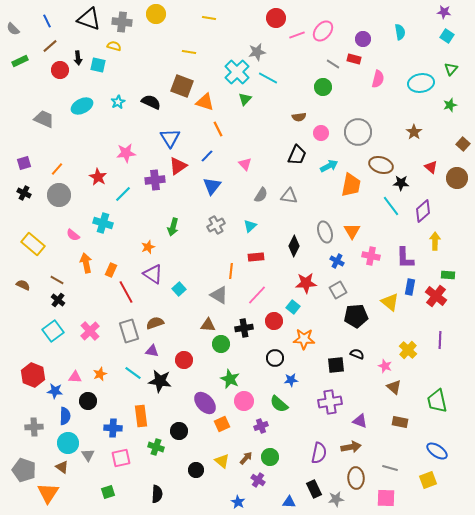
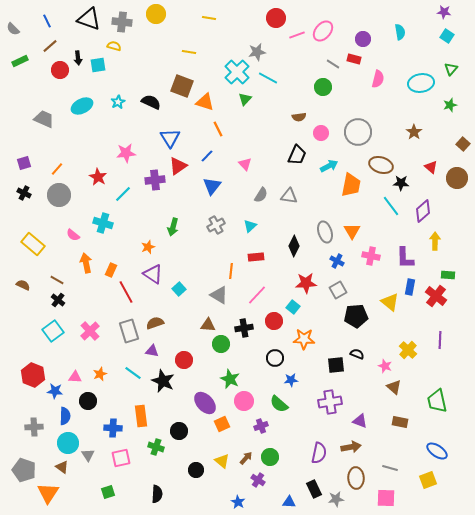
cyan square at (98, 65): rotated 21 degrees counterclockwise
black star at (160, 381): moved 3 px right; rotated 15 degrees clockwise
